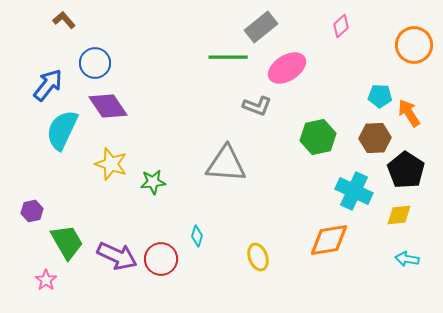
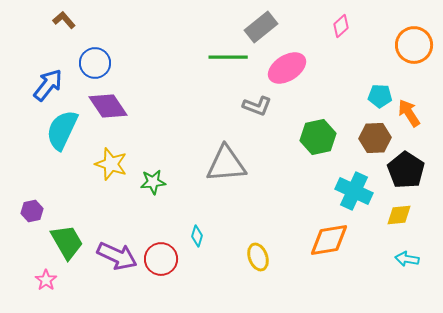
gray triangle: rotated 9 degrees counterclockwise
